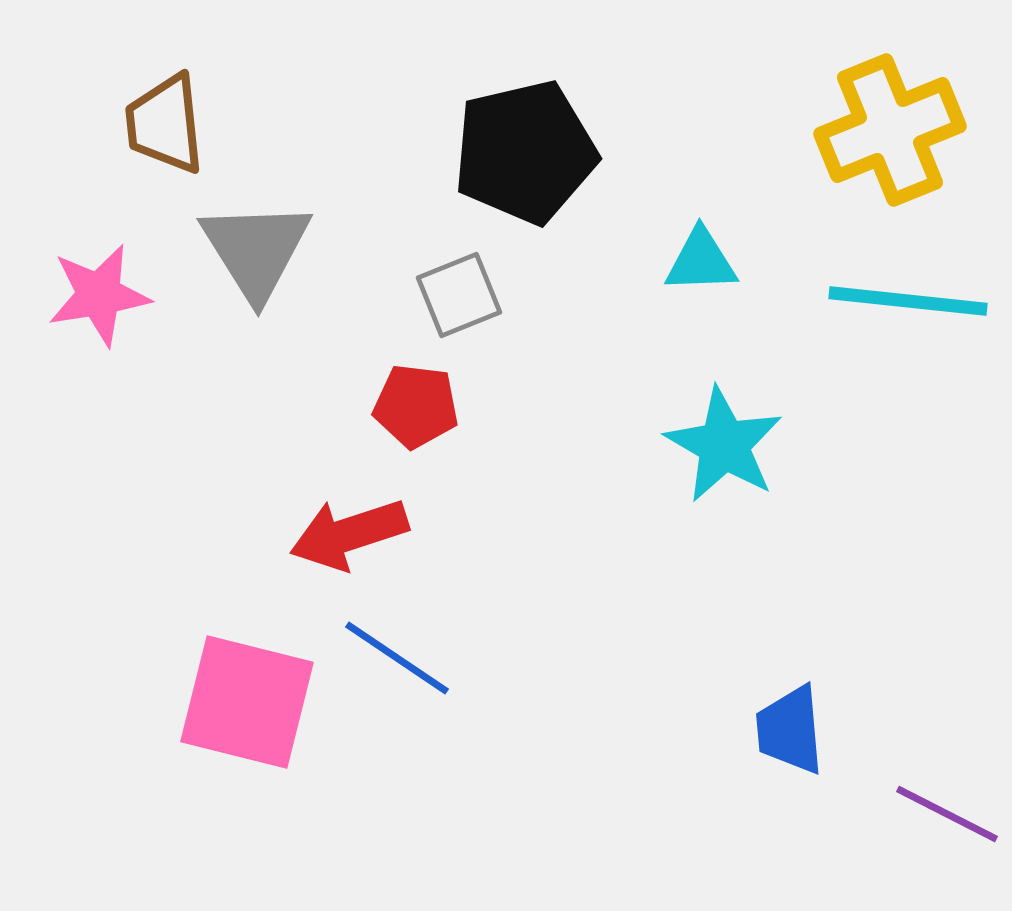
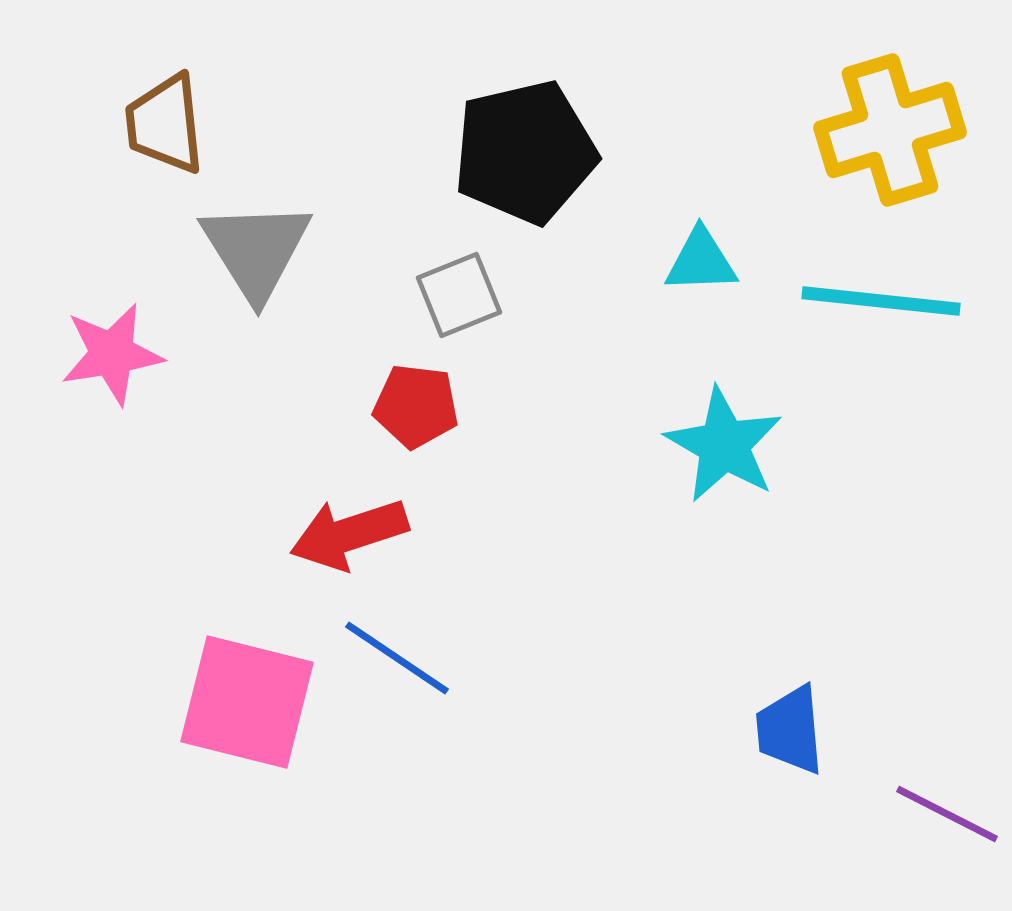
yellow cross: rotated 5 degrees clockwise
pink star: moved 13 px right, 59 px down
cyan line: moved 27 px left
